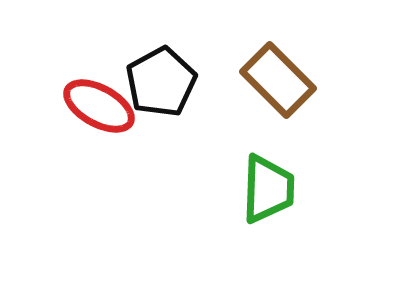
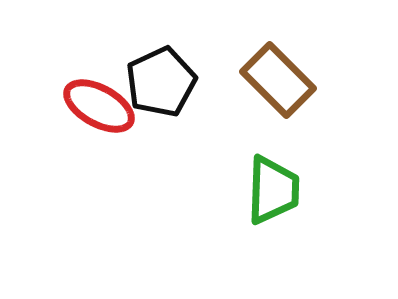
black pentagon: rotated 4 degrees clockwise
green trapezoid: moved 5 px right, 1 px down
